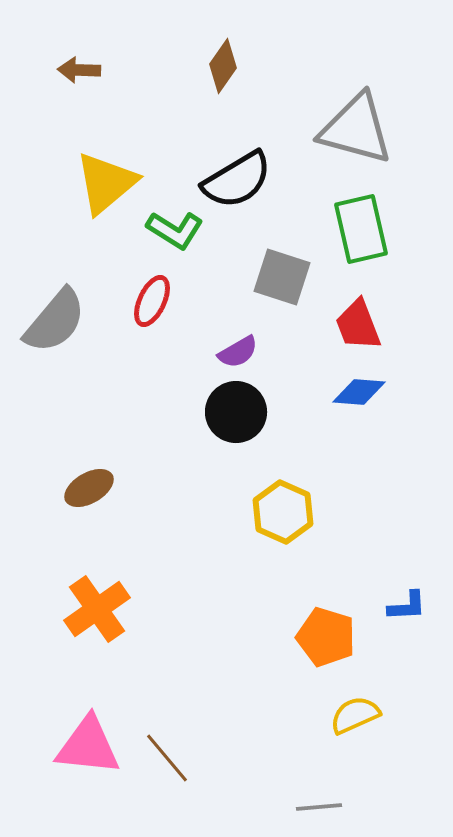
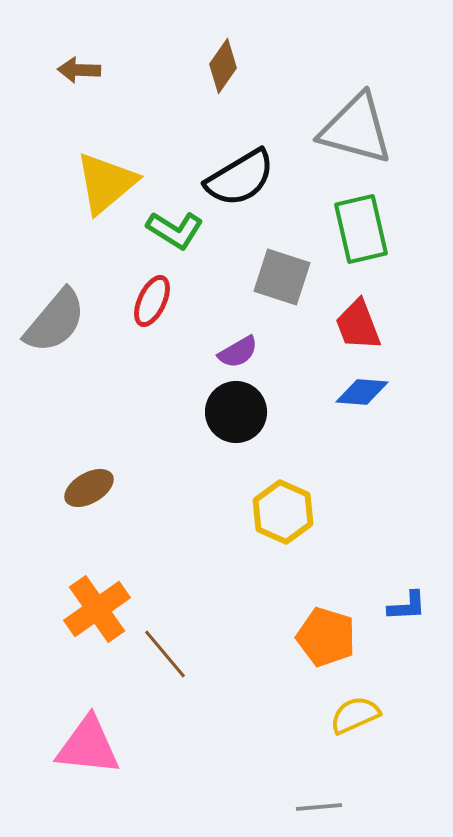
black semicircle: moved 3 px right, 2 px up
blue diamond: moved 3 px right
brown line: moved 2 px left, 104 px up
